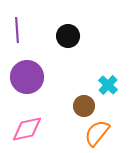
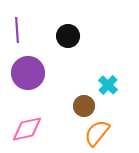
purple circle: moved 1 px right, 4 px up
